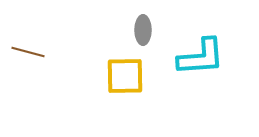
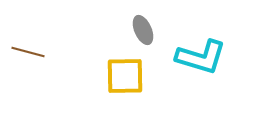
gray ellipse: rotated 24 degrees counterclockwise
cyan L-shape: rotated 21 degrees clockwise
